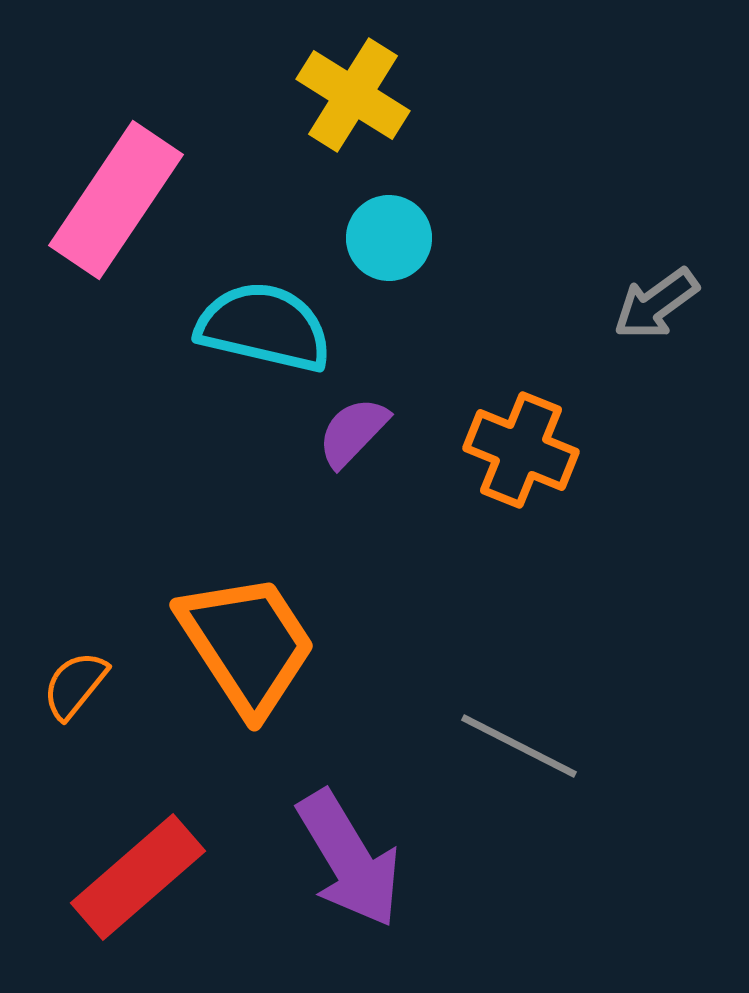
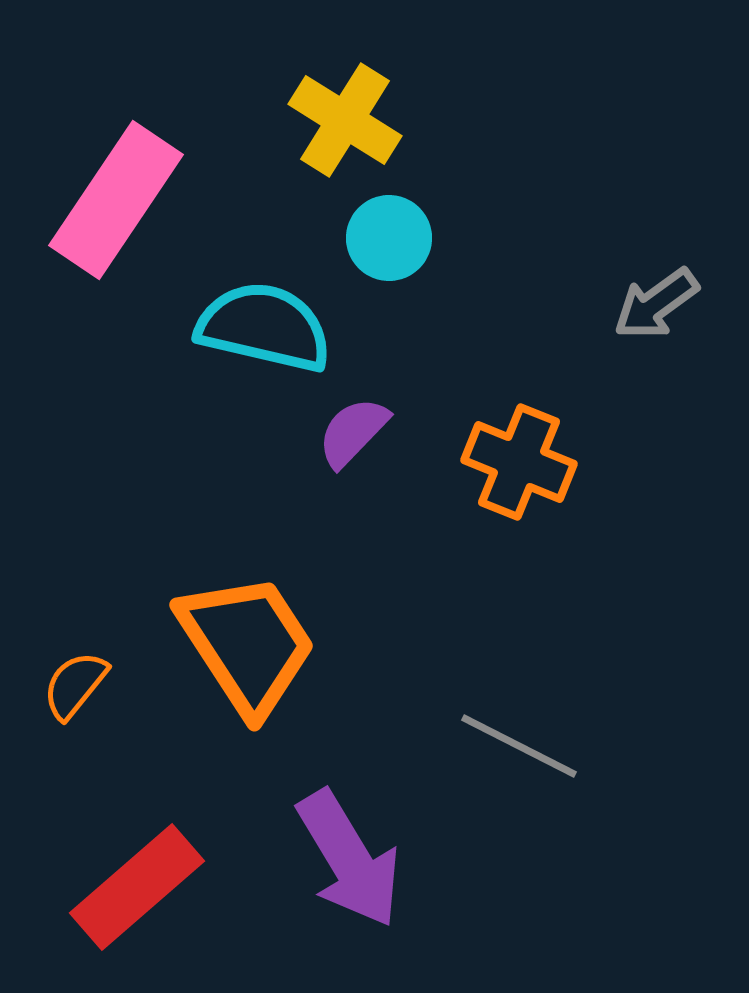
yellow cross: moved 8 px left, 25 px down
orange cross: moved 2 px left, 12 px down
red rectangle: moved 1 px left, 10 px down
